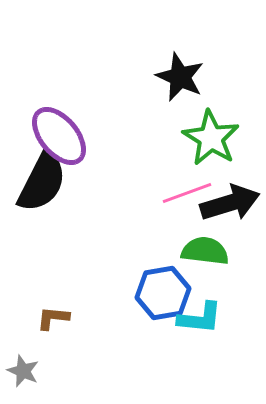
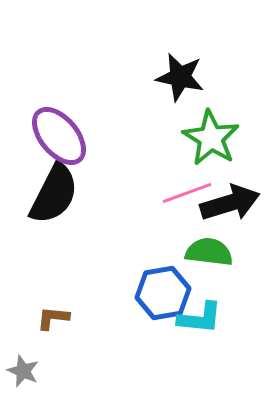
black star: rotated 12 degrees counterclockwise
black semicircle: moved 12 px right, 12 px down
green semicircle: moved 4 px right, 1 px down
